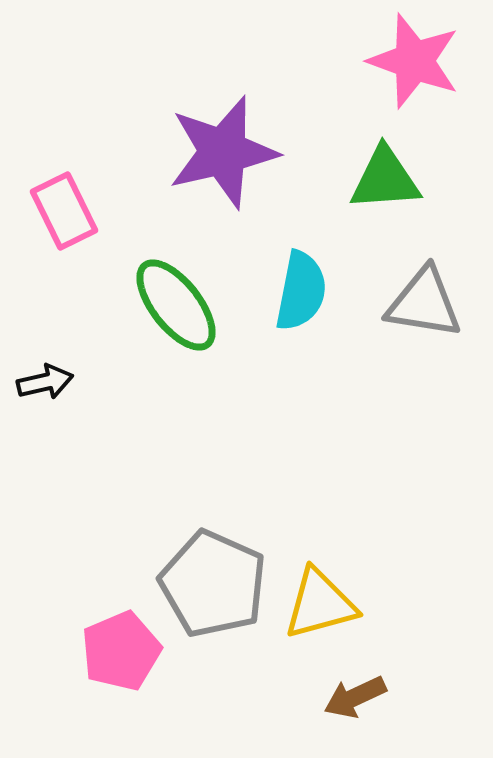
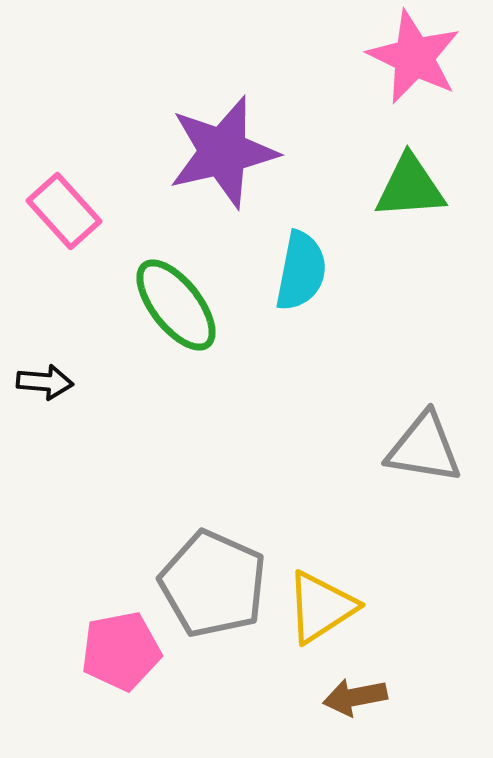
pink star: moved 4 px up; rotated 6 degrees clockwise
green triangle: moved 25 px right, 8 px down
pink rectangle: rotated 16 degrees counterclockwise
cyan semicircle: moved 20 px up
gray triangle: moved 145 px down
black arrow: rotated 18 degrees clockwise
yellow triangle: moved 1 px right, 3 px down; rotated 18 degrees counterclockwise
pink pentagon: rotated 12 degrees clockwise
brown arrow: rotated 14 degrees clockwise
